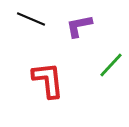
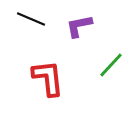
red L-shape: moved 2 px up
